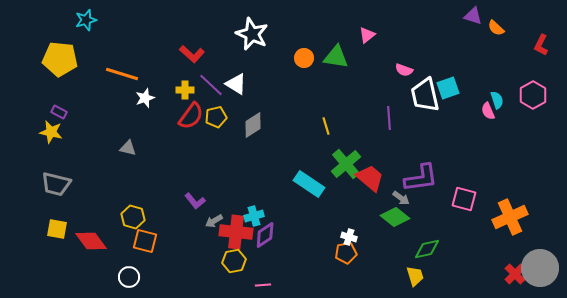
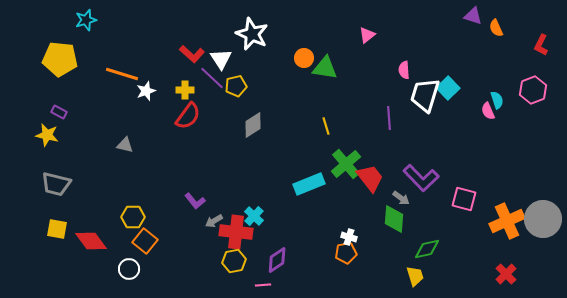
orange semicircle at (496, 28): rotated 24 degrees clockwise
green triangle at (336, 57): moved 11 px left, 11 px down
pink semicircle at (404, 70): rotated 66 degrees clockwise
white triangle at (236, 84): moved 15 px left, 25 px up; rotated 25 degrees clockwise
purple line at (211, 85): moved 1 px right, 7 px up
cyan square at (448, 88): rotated 25 degrees counterclockwise
white trapezoid at (425, 95): rotated 30 degrees clockwise
pink hexagon at (533, 95): moved 5 px up; rotated 8 degrees clockwise
white star at (145, 98): moved 1 px right, 7 px up
red semicircle at (191, 116): moved 3 px left
yellow pentagon at (216, 117): moved 20 px right, 31 px up
yellow star at (51, 132): moved 4 px left, 3 px down
gray triangle at (128, 148): moved 3 px left, 3 px up
red trapezoid at (370, 178): rotated 12 degrees clockwise
purple L-shape at (421, 178): rotated 54 degrees clockwise
cyan rectangle at (309, 184): rotated 56 degrees counterclockwise
cyan cross at (254, 216): rotated 30 degrees counterclockwise
yellow hexagon at (133, 217): rotated 15 degrees counterclockwise
green diamond at (395, 217): moved 1 px left, 2 px down; rotated 56 degrees clockwise
orange cross at (510, 217): moved 3 px left, 4 px down
purple diamond at (265, 235): moved 12 px right, 25 px down
orange square at (145, 241): rotated 25 degrees clockwise
gray circle at (540, 268): moved 3 px right, 49 px up
red cross at (515, 274): moved 9 px left
white circle at (129, 277): moved 8 px up
